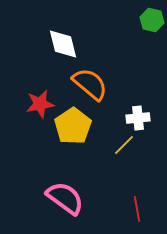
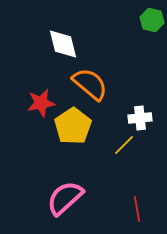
red star: moved 1 px right, 1 px up
white cross: moved 2 px right
pink semicircle: rotated 78 degrees counterclockwise
